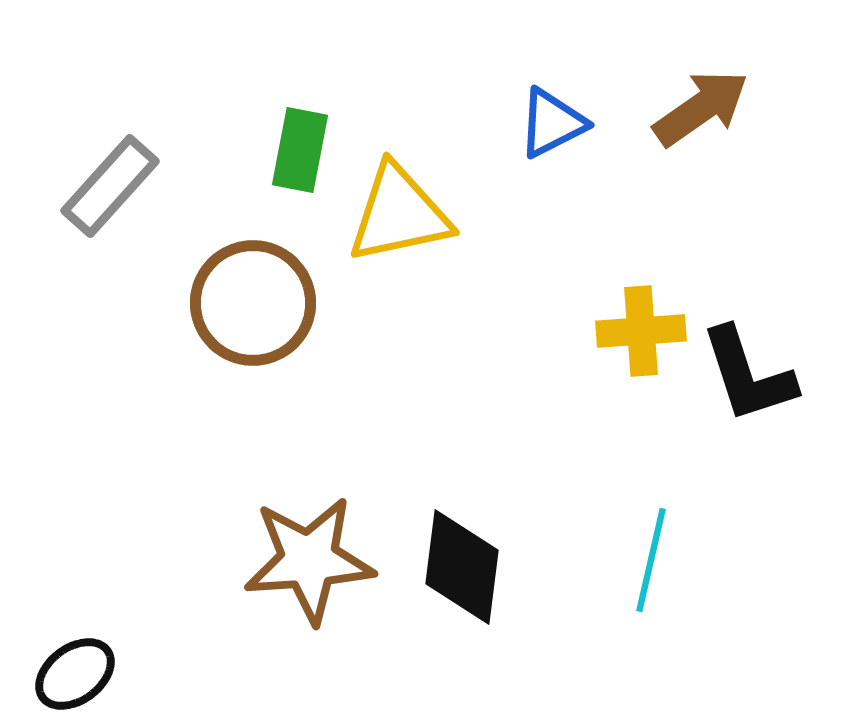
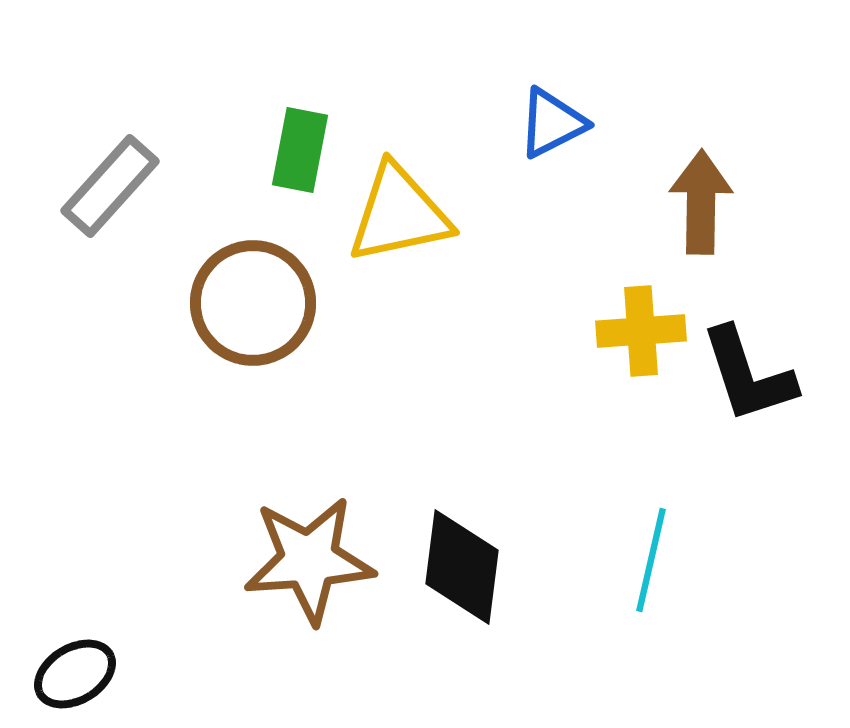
brown arrow: moved 94 px down; rotated 54 degrees counterclockwise
black ellipse: rotated 6 degrees clockwise
